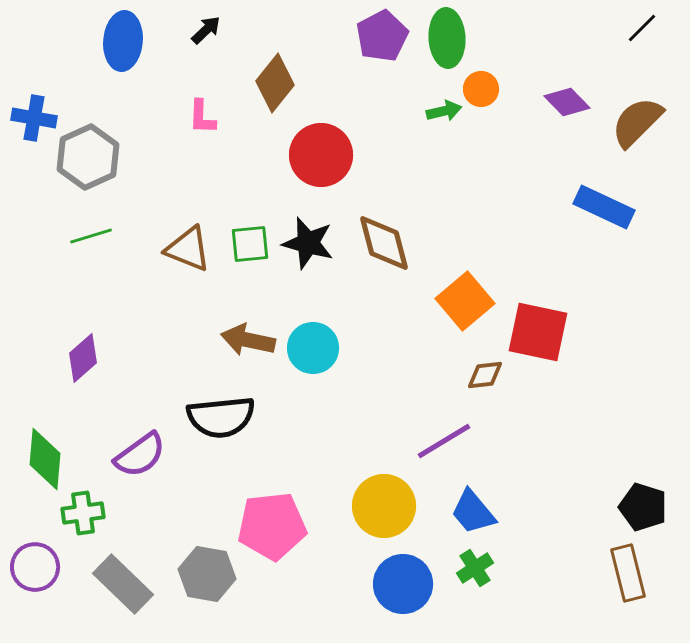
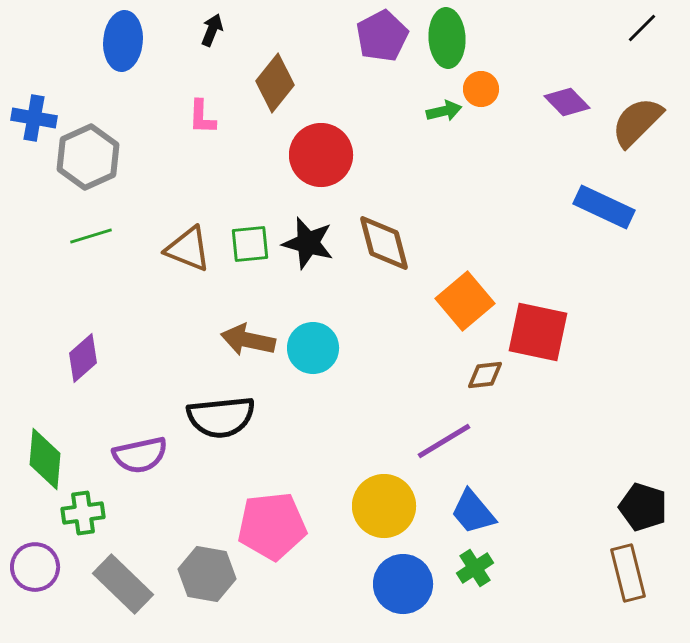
black arrow at (206, 30): moved 6 px right; rotated 24 degrees counterclockwise
purple semicircle at (140, 455): rotated 24 degrees clockwise
